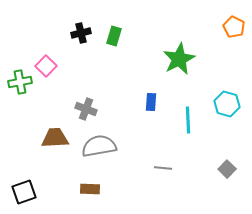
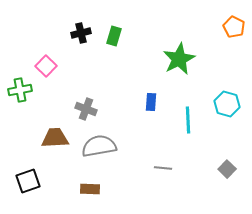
green cross: moved 8 px down
black square: moved 4 px right, 11 px up
